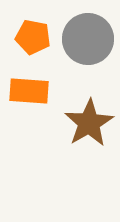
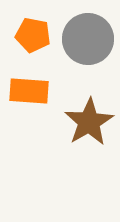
orange pentagon: moved 2 px up
brown star: moved 1 px up
